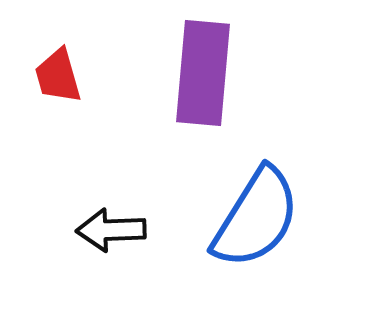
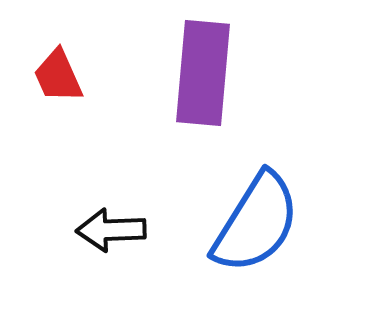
red trapezoid: rotated 8 degrees counterclockwise
blue semicircle: moved 5 px down
